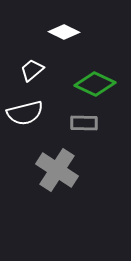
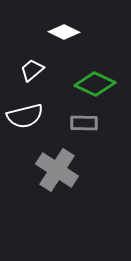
white semicircle: moved 3 px down
